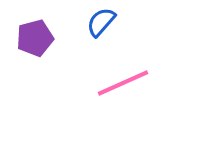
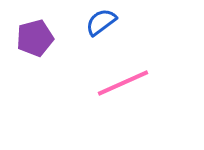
blue semicircle: rotated 12 degrees clockwise
